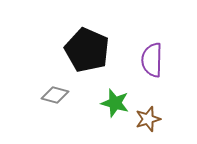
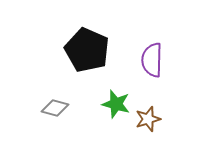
gray diamond: moved 13 px down
green star: moved 1 px right, 1 px down
